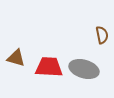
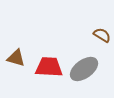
brown semicircle: rotated 48 degrees counterclockwise
gray ellipse: rotated 52 degrees counterclockwise
